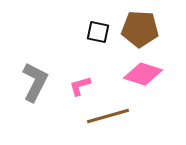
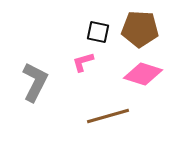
pink L-shape: moved 3 px right, 24 px up
